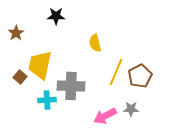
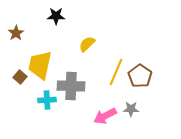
yellow semicircle: moved 8 px left, 1 px down; rotated 60 degrees clockwise
brown pentagon: rotated 10 degrees counterclockwise
